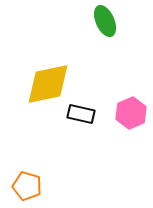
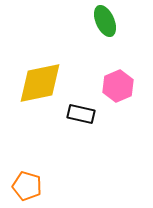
yellow diamond: moved 8 px left, 1 px up
pink hexagon: moved 13 px left, 27 px up
